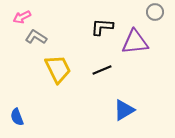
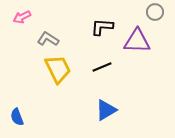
gray L-shape: moved 12 px right, 2 px down
purple triangle: moved 2 px right, 1 px up; rotated 8 degrees clockwise
black line: moved 3 px up
blue triangle: moved 18 px left
